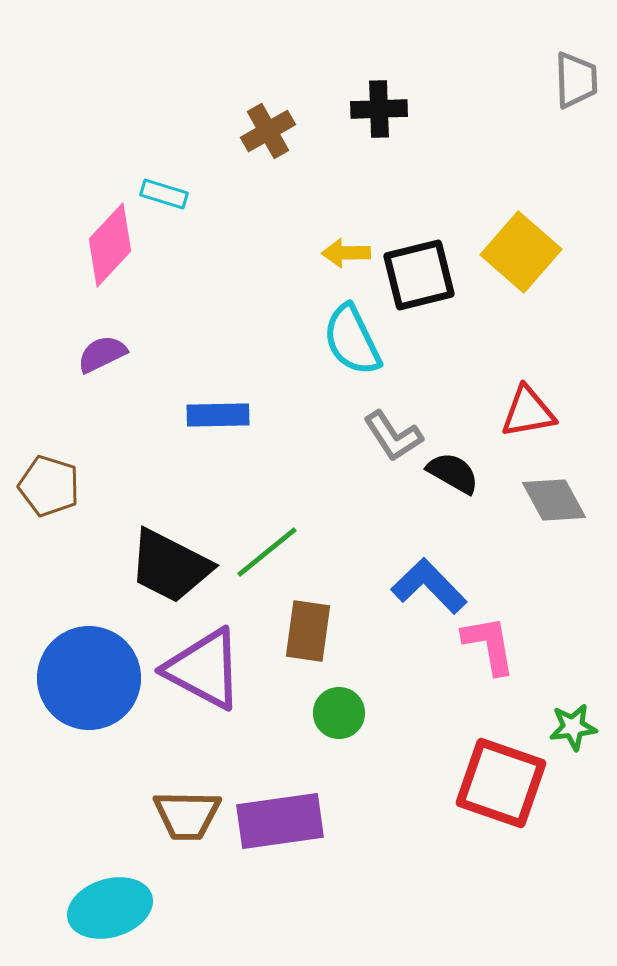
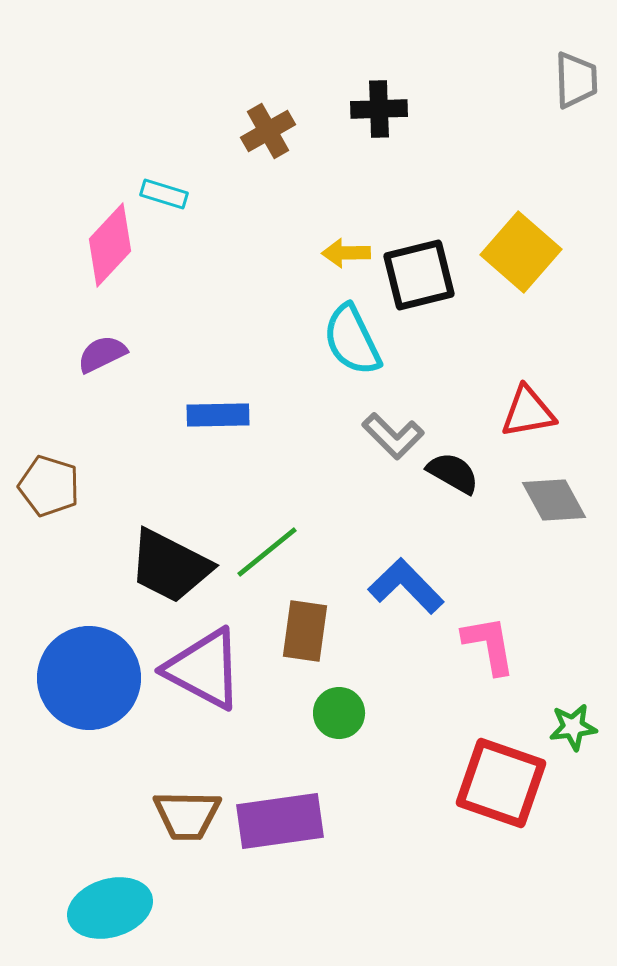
gray L-shape: rotated 12 degrees counterclockwise
blue L-shape: moved 23 px left
brown rectangle: moved 3 px left
